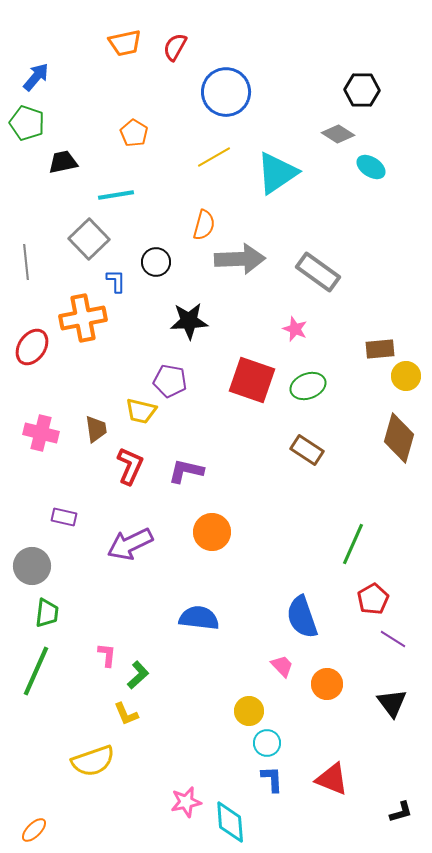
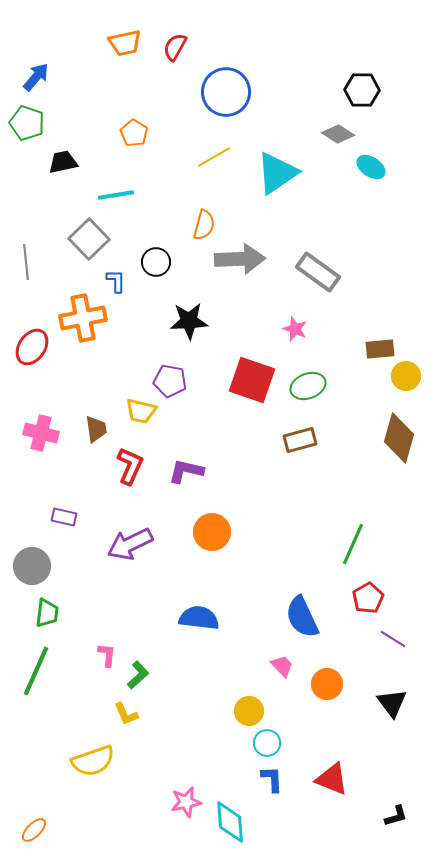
brown rectangle at (307, 450): moved 7 px left, 10 px up; rotated 48 degrees counterclockwise
red pentagon at (373, 599): moved 5 px left, 1 px up
blue semicircle at (302, 617): rotated 6 degrees counterclockwise
black L-shape at (401, 812): moved 5 px left, 4 px down
